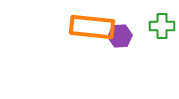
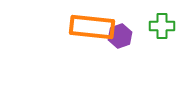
purple hexagon: rotated 15 degrees counterclockwise
